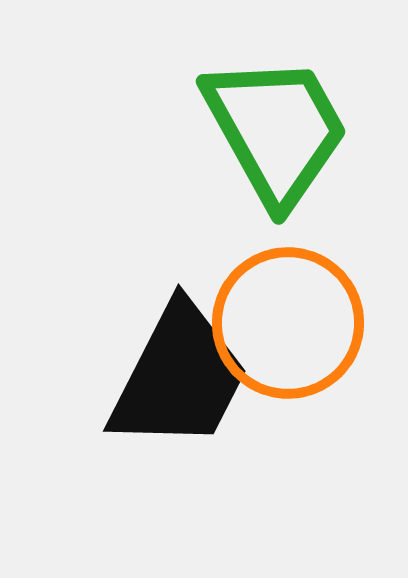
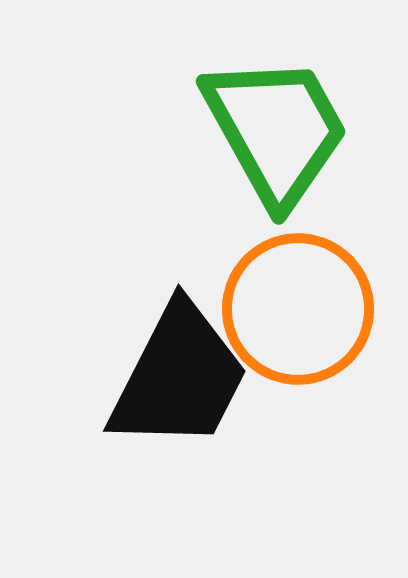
orange circle: moved 10 px right, 14 px up
